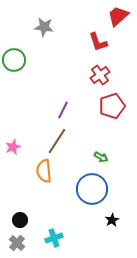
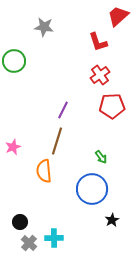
green circle: moved 1 px down
red pentagon: rotated 15 degrees clockwise
brown line: rotated 16 degrees counterclockwise
green arrow: rotated 24 degrees clockwise
black circle: moved 2 px down
cyan cross: rotated 18 degrees clockwise
gray cross: moved 12 px right
